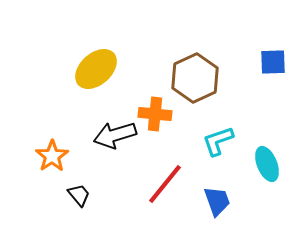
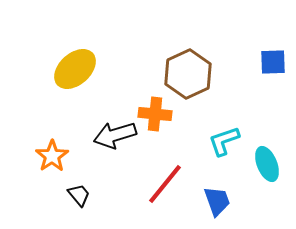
yellow ellipse: moved 21 px left
brown hexagon: moved 7 px left, 4 px up
cyan L-shape: moved 6 px right
